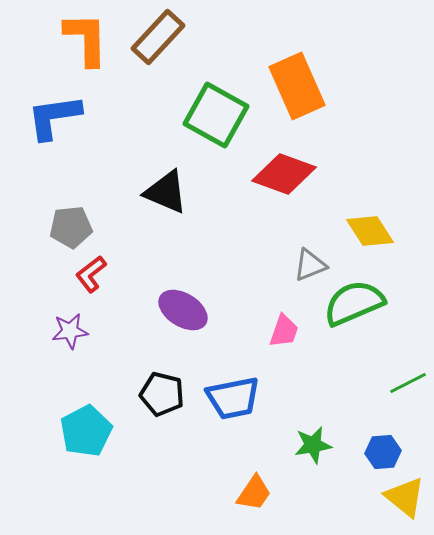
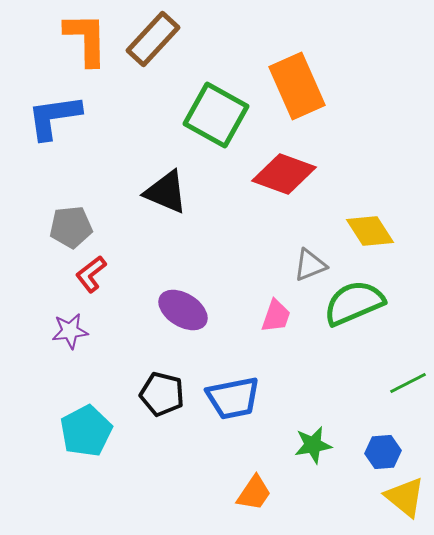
brown rectangle: moved 5 px left, 2 px down
pink trapezoid: moved 8 px left, 15 px up
